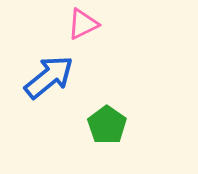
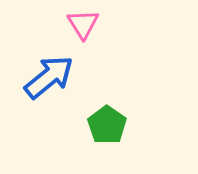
pink triangle: rotated 36 degrees counterclockwise
